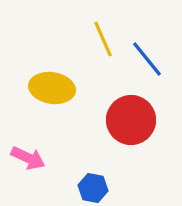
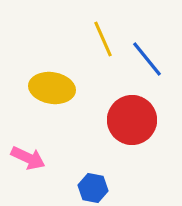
red circle: moved 1 px right
